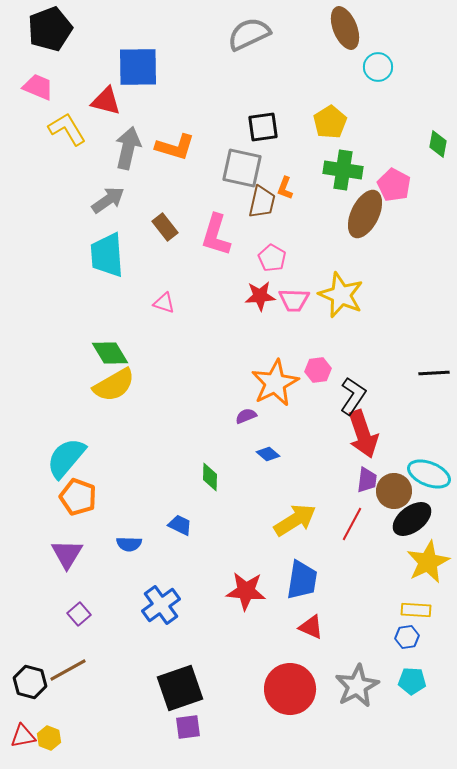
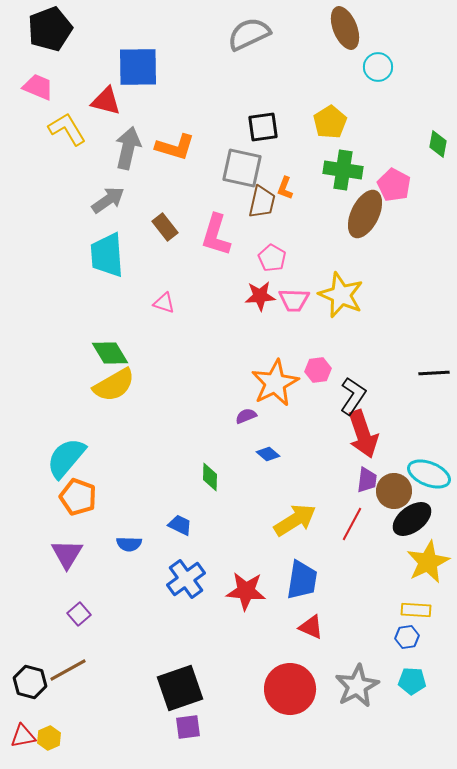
blue cross at (161, 605): moved 25 px right, 26 px up
yellow hexagon at (49, 738): rotated 15 degrees clockwise
